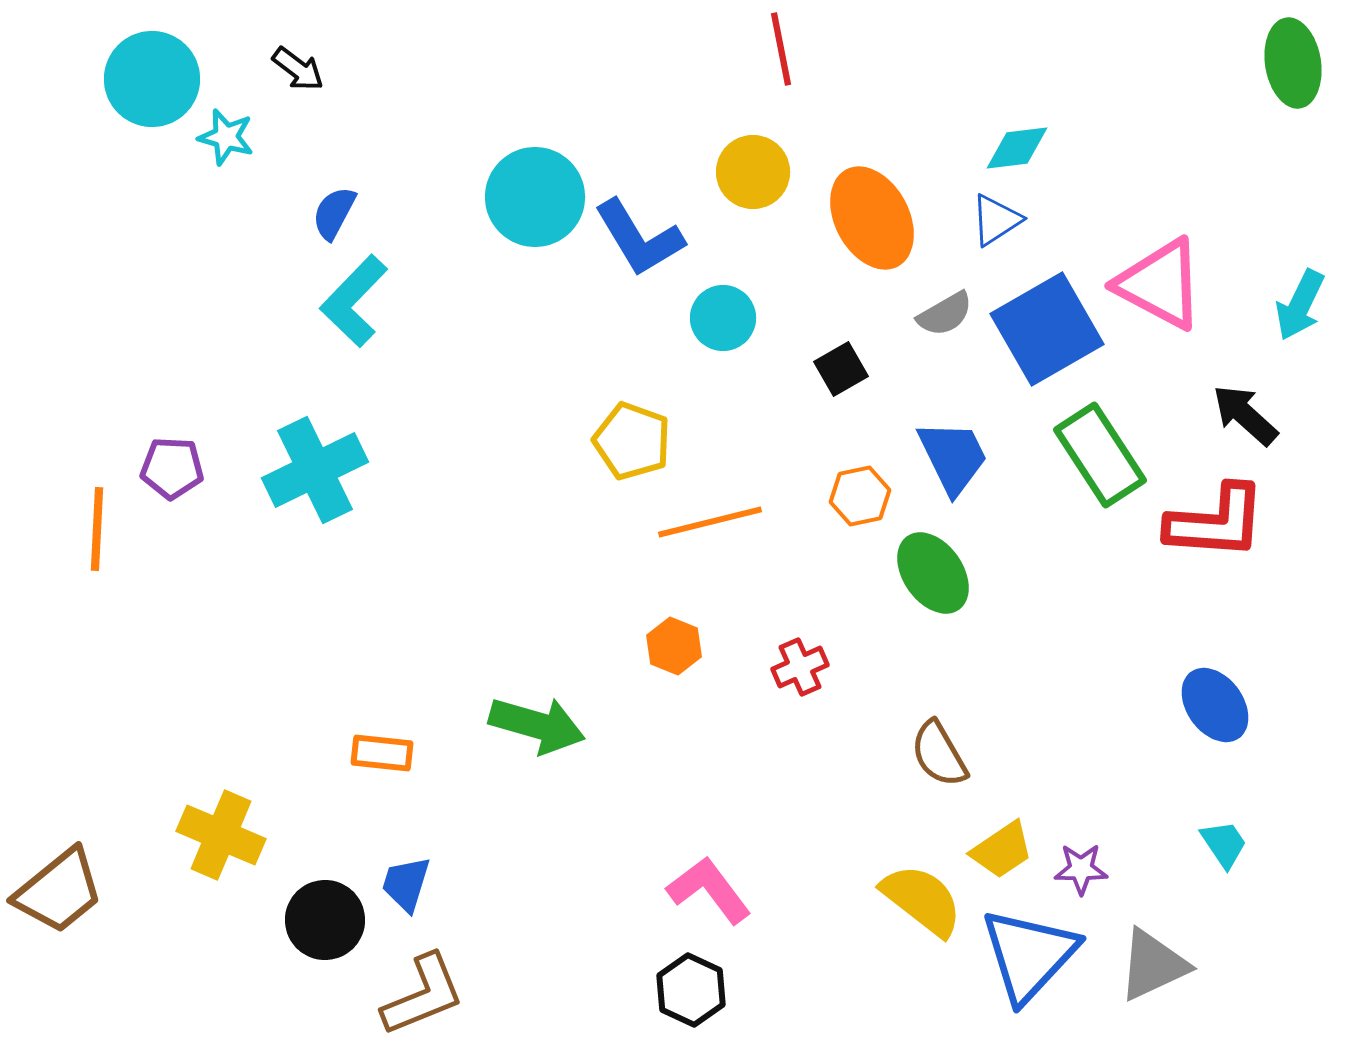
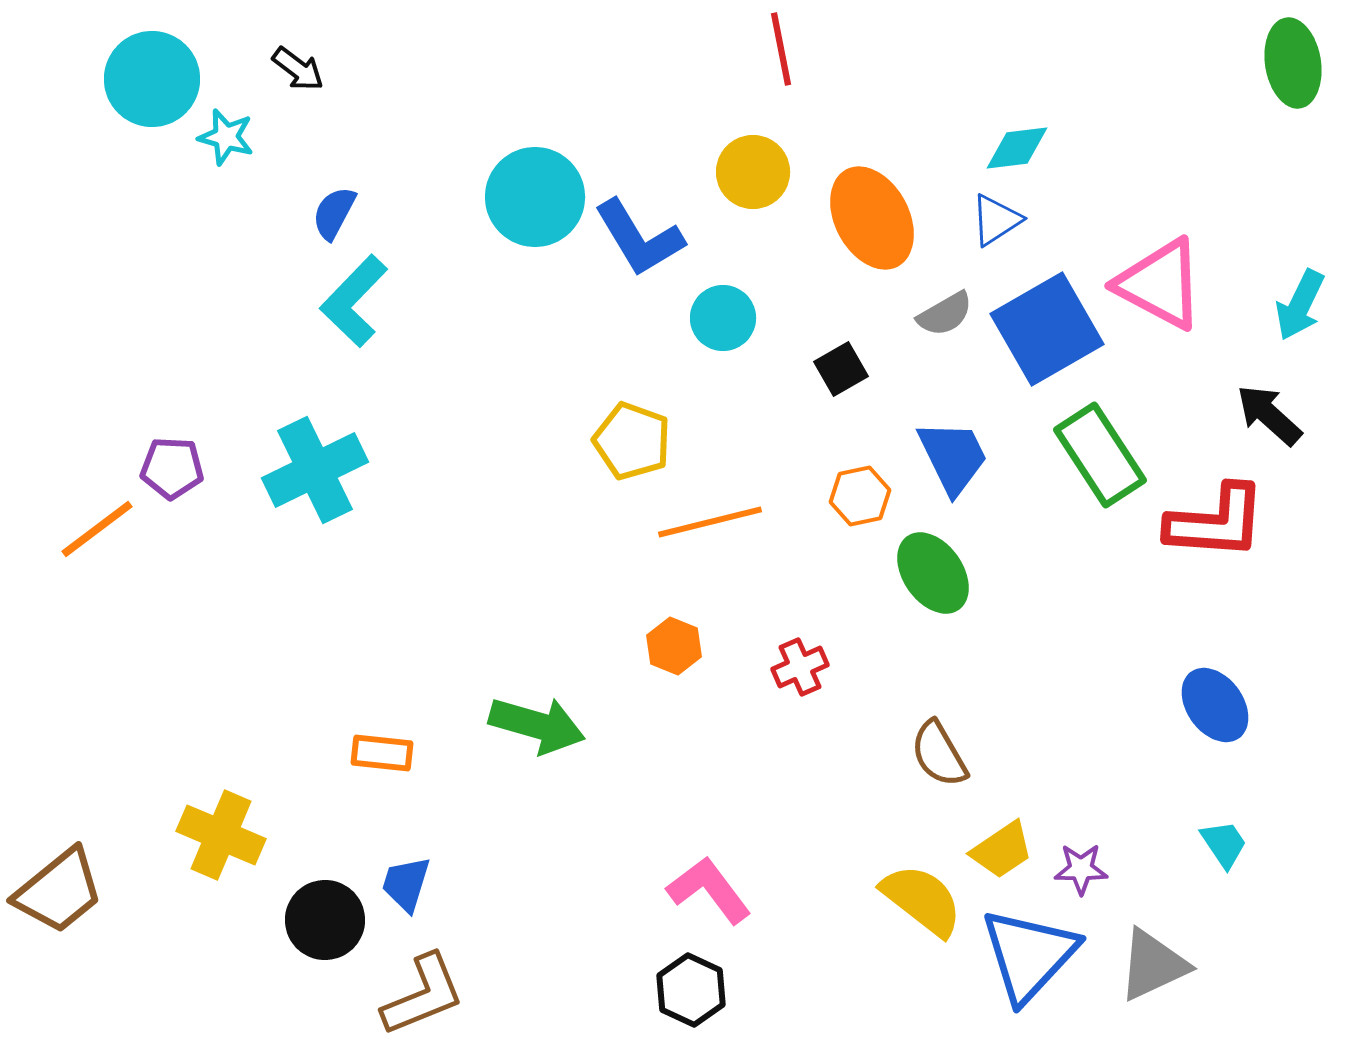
black arrow at (1245, 415): moved 24 px right
orange line at (97, 529): rotated 50 degrees clockwise
